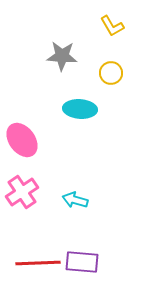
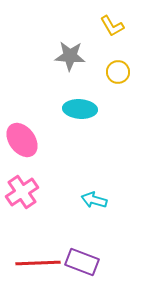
gray star: moved 8 px right
yellow circle: moved 7 px right, 1 px up
cyan arrow: moved 19 px right
purple rectangle: rotated 16 degrees clockwise
